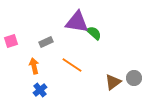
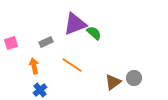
purple triangle: moved 2 px left, 2 px down; rotated 30 degrees counterclockwise
pink square: moved 2 px down
